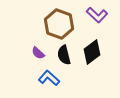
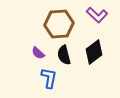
brown hexagon: rotated 24 degrees counterclockwise
black diamond: moved 2 px right
blue L-shape: rotated 60 degrees clockwise
